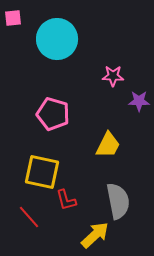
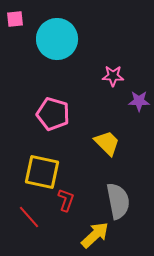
pink square: moved 2 px right, 1 px down
yellow trapezoid: moved 1 px left, 2 px up; rotated 72 degrees counterclockwise
red L-shape: rotated 145 degrees counterclockwise
